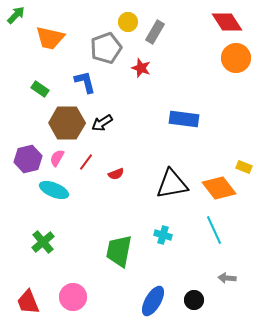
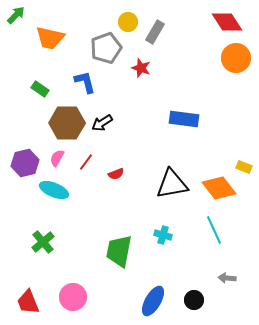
purple hexagon: moved 3 px left, 4 px down
